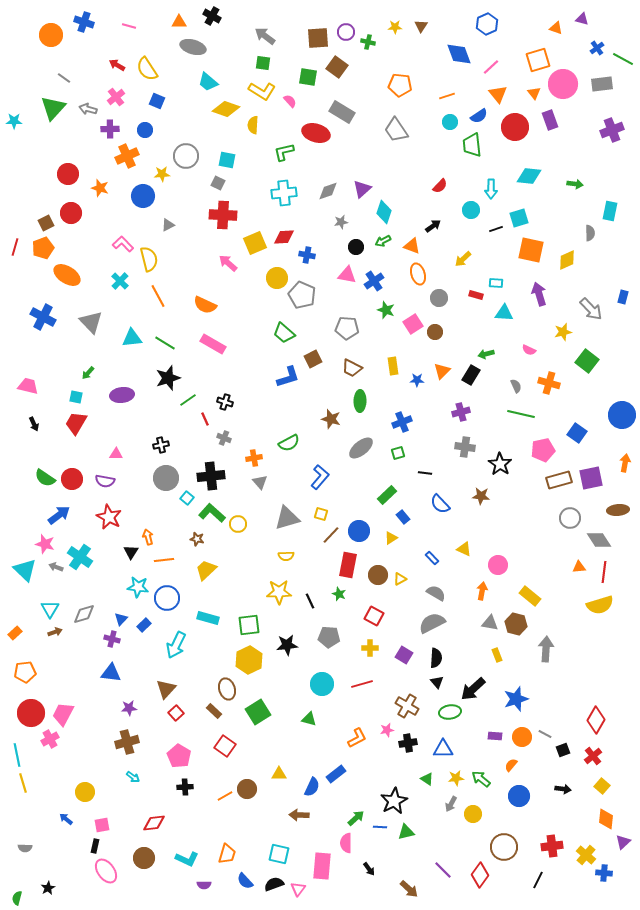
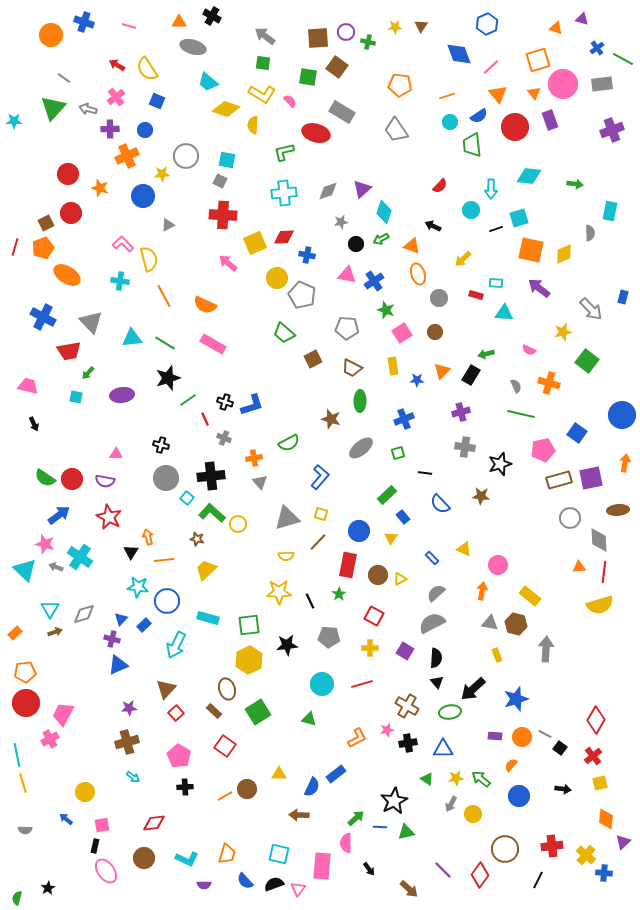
yellow L-shape at (262, 91): moved 3 px down
gray square at (218, 183): moved 2 px right, 2 px up
black arrow at (433, 226): rotated 119 degrees counterclockwise
green arrow at (383, 241): moved 2 px left, 2 px up
black circle at (356, 247): moved 3 px up
yellow diamond at (567, 260): moved 3 px left, 6 px up
cyan cross at (120, 281): rotated 36 degrees counterclockwise
purple arrow at (539, 294): moved 6 px up; rotated 35 degrees counterclockwise
orange line at (158, 296): moved 6 px right
pink square at (413, 324): moved 11 px left, 9 px down
blue L-shape at (288, 377): moved 36 px left, 28 px down
blue cross at (402, 422): moved 2 px right, 3 px up
red trapezoid at (76, 423): moved 7 px left, 72 px up; rotated 130 degrees counterclockwise
black cross at (161, 445): rotated 28 degrees clockwise
black star at (500, 464): rotated 20 degrees clockwise
brown line at (331, 535): moved 13 px left, 7 px down
yellow triangle at (391, 538): rotated 24 degrees counterclockwise
gray diamond at (599, 540): rotated 30 degrees clockwise
gray semicircle at (436, 593): rotated 72 degrees counterclockwise
green star at (339, 594): rotated 16 degrees clockwise
blue circle at (167, 598): moved 3 px down
purple square at (404, 655): moved 1 px right, 4 px up
blue triangle at (111, 673): moved 7 px right, 8 px up; rotated 30 degrees counterclockwise
red circle at (31, 713): moved 5 px left, 10 px up
black square at (563, 750): moved 3 px left, 2 px up; rotated 32 degrees counterclockwise
yellow square at (602, 786): moved 2 px left, 3 px up; rotated 35 degrees clockwise
brown circle at (504, 847): moved 1 px right, 2 px down
gray semicircle at (25, 848): moved 18 px up
